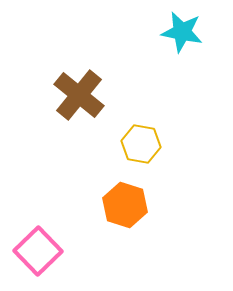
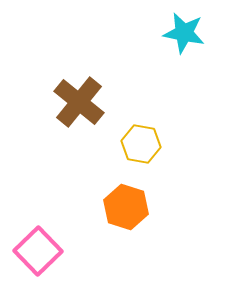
cyan star: moved 2 px right, 1 px down
brown cross: moved 7 px down
orange hexagon: moved 1 px right, 2 px down
